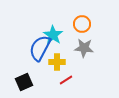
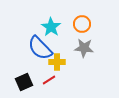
cyan star: moved 2 px left, 8 px up
blue semicircle: rotated 72 degrees counterclockwise
red line: moved 17 px left
